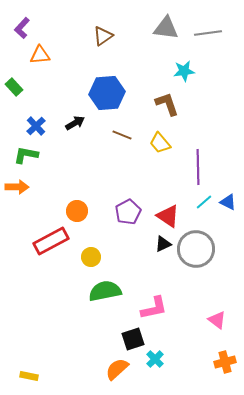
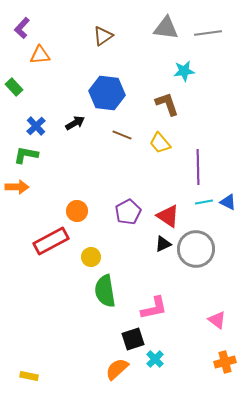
blue hexagon: rotated 12 degrees clockwise
cyan line: rotated 30 degrees clockwise
green semicircle: rotated 88 degrees counterclockwise
